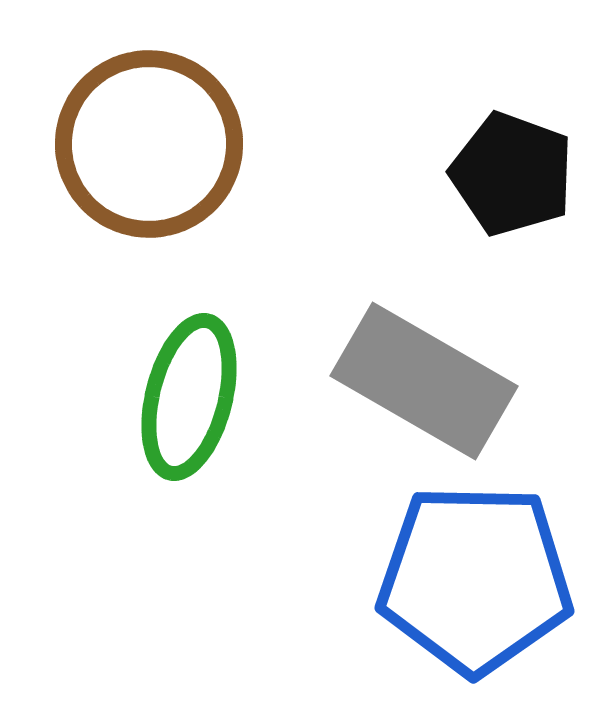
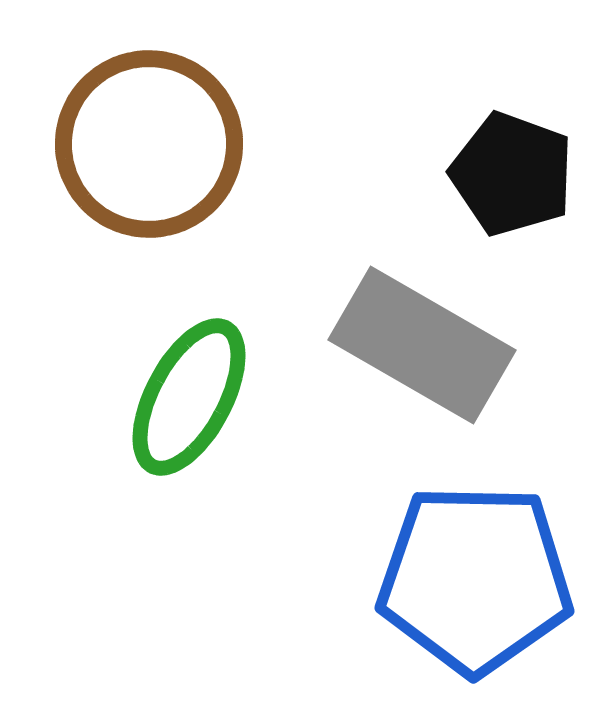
gray rectangle: moved 2 px left, 36 px up
green ellipse: rotated 14 degrees clockwise
